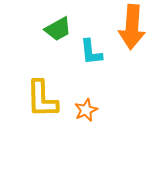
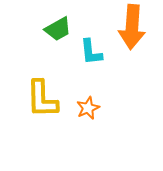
orange star: moved 2 px right, 2 px up
